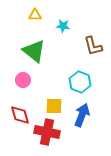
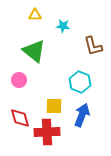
pink circle: moved 4 px left
red diamond: moved 3 px down
red cross: rotated 15 degrees counterclockwise
